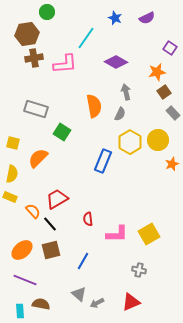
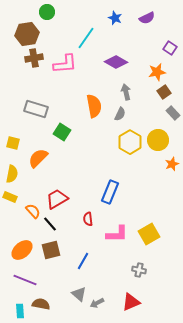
blue rectangle at (103, 161): moved 7 px right, 31 px down
